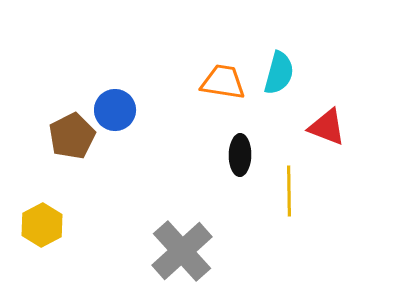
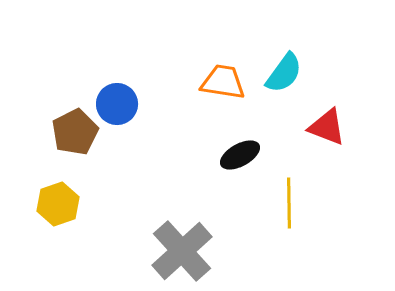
cyan semicircle: moved 5 px right; rotated 21 degrees clockwise
blue circle: moved 2 px right, 6 px up
brown pentagon: moved 3 px right, 4 px up
black ellipse: rotated 60 degrees clockwise
yellow line: moved 12 px down
yellow hexagon: moved 16 px right, 21 px up; rotated 9 degrees clockwise
